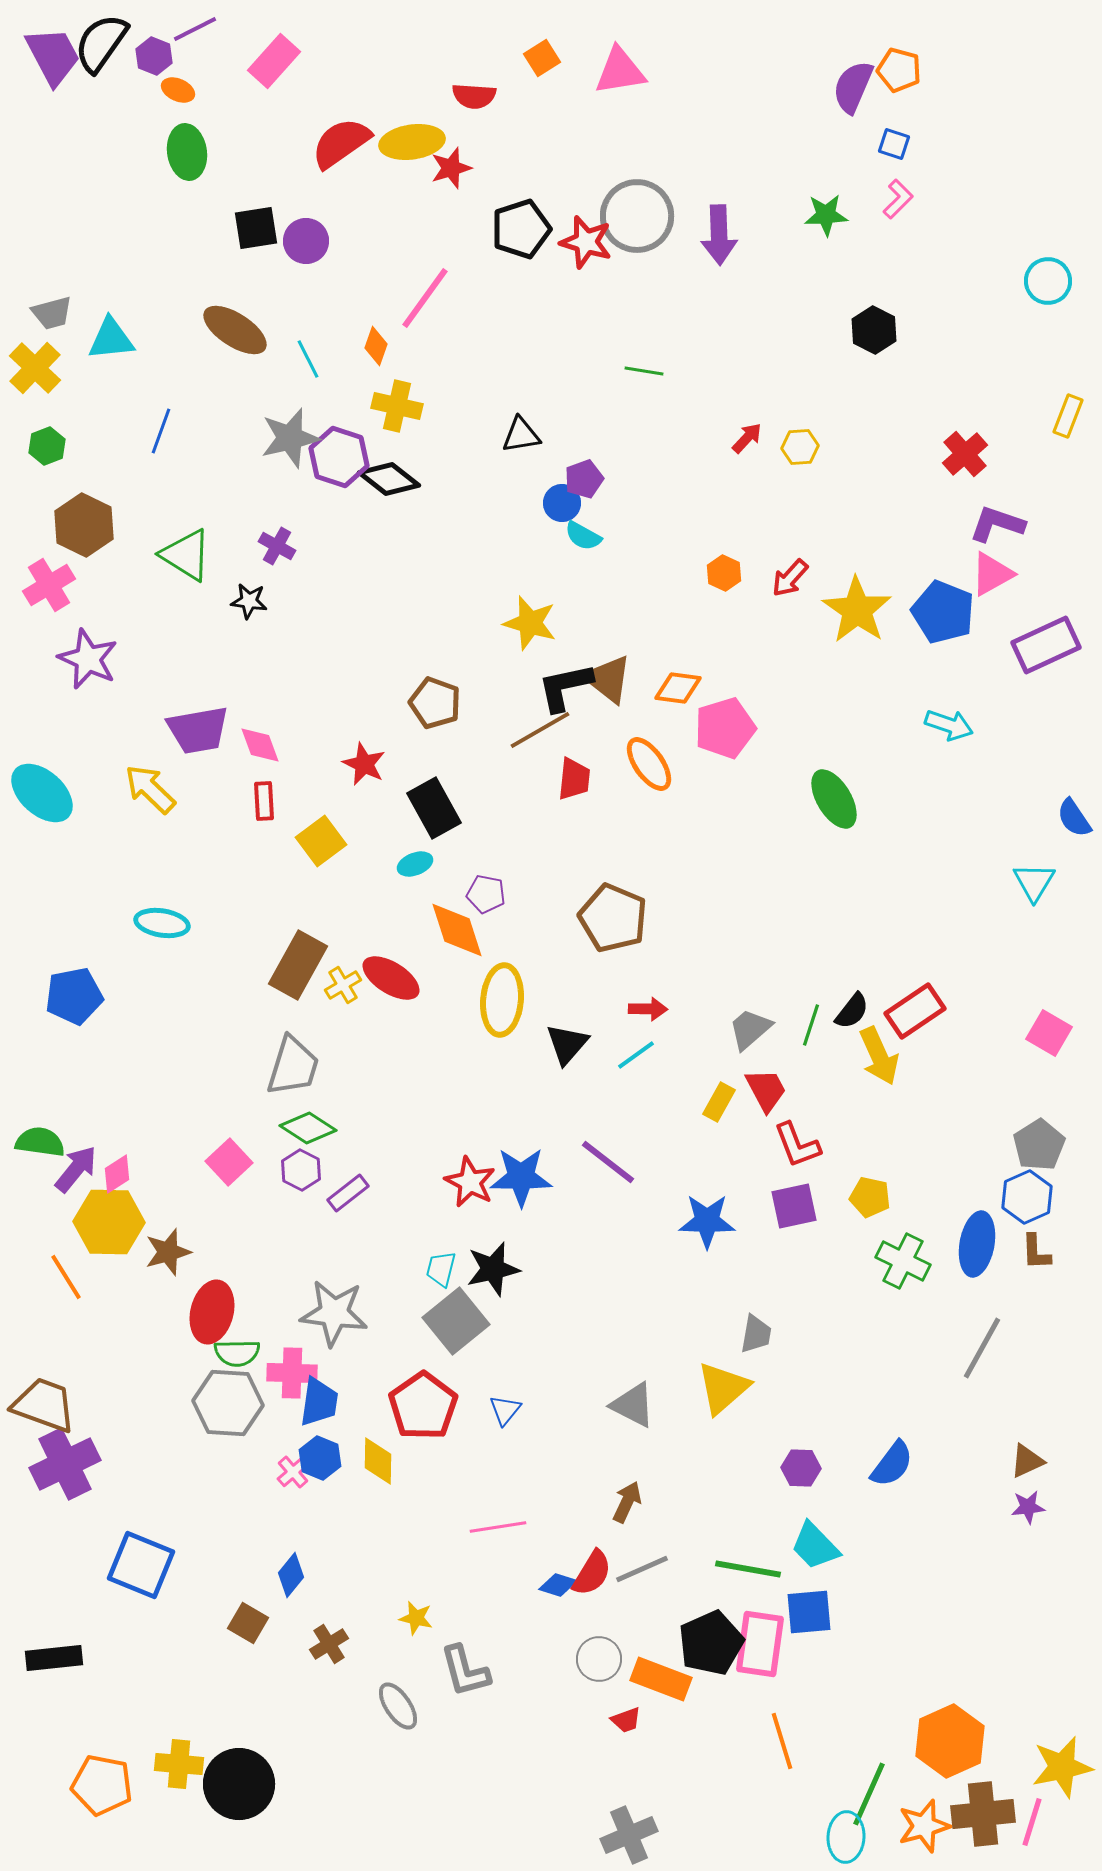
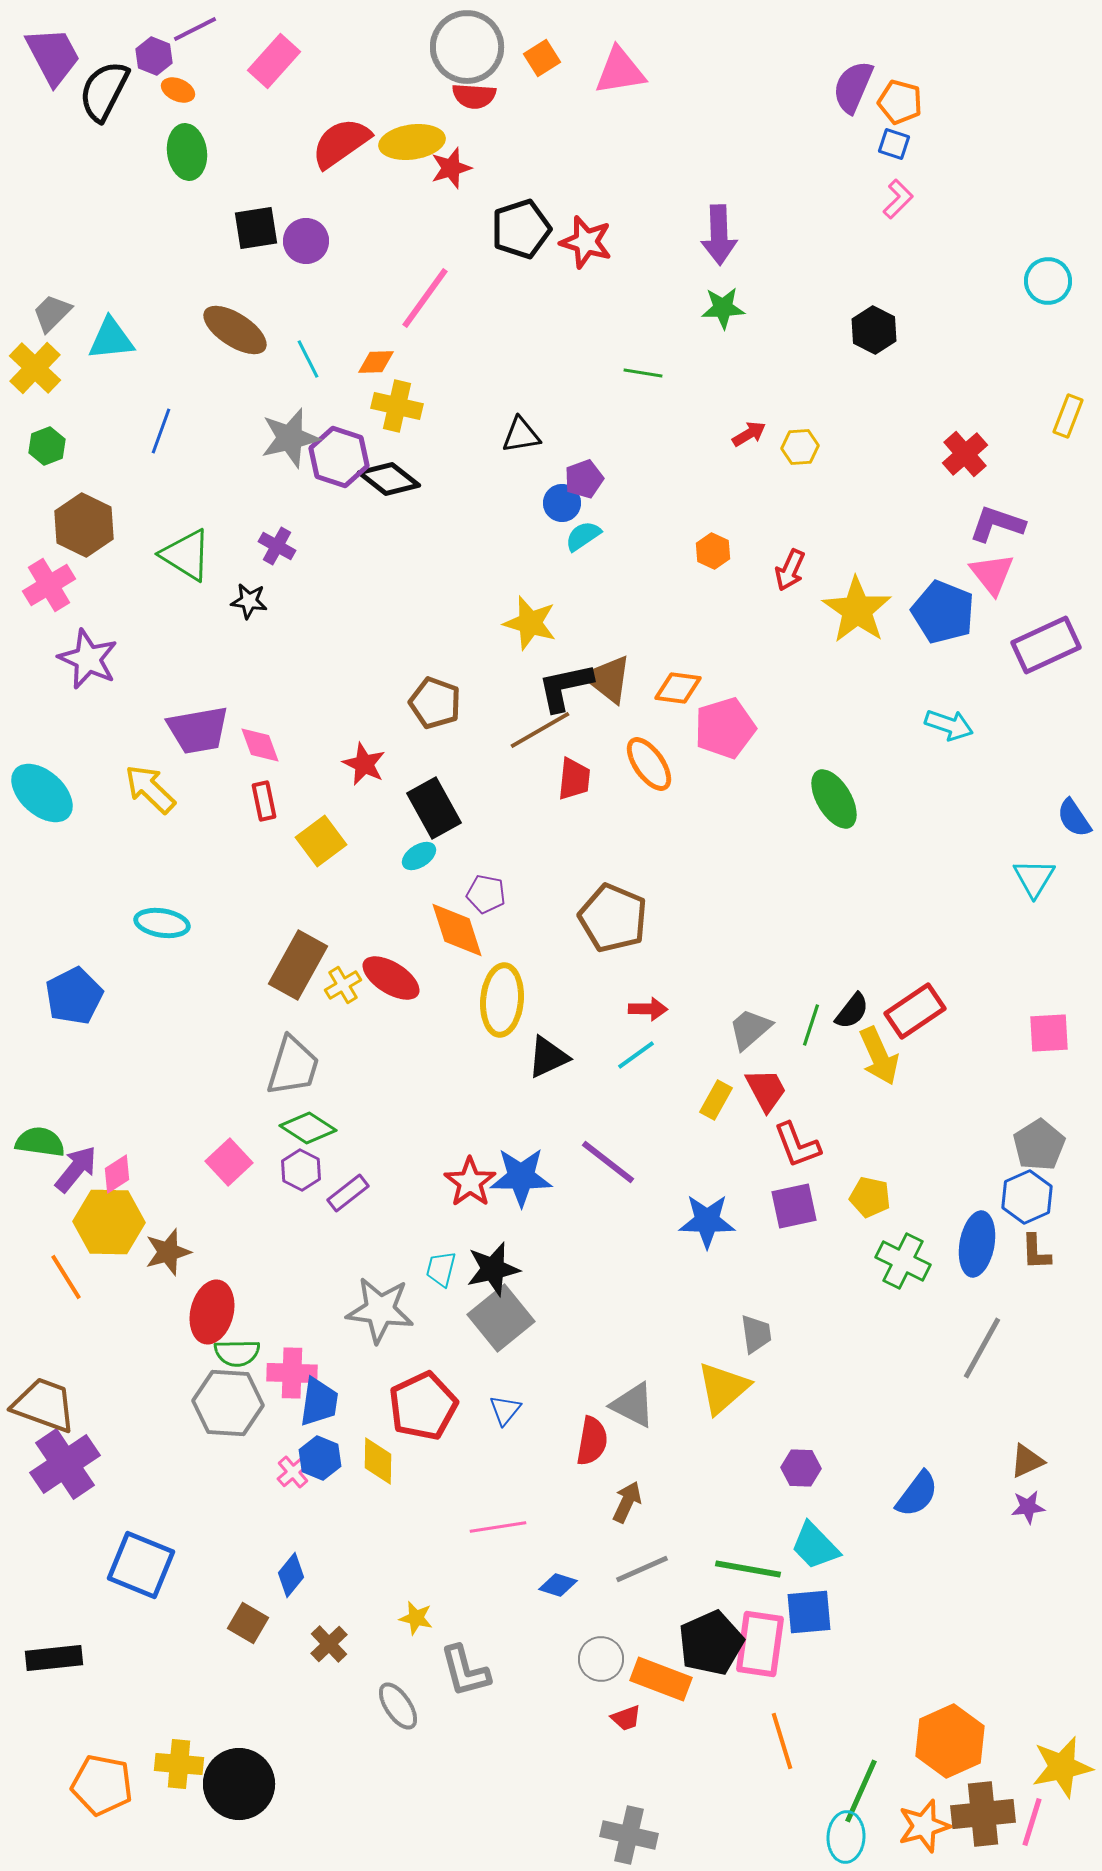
black semicircle at (101, 43): moved 3 px right, 48 px down; rotated 8 degrees counterclockwise
orange pentagon at (899, 70): moved 1 px right, 32 px down
green star at (826, 215): moved 103 px left, 93 px down
gray circle at (637, 216): moved 170 px left, 169 px up
gray trapezoid at (52, 313): rotated 150 degrees clockwise
orange diamond at (376, 346): moved 16 px down; rotated 69 degrees clockwise
green line at (644, 371): moved 1 px left, 2 px down
red arrow at (747, 438): moved 2 px right, 4 px up; rotated 16 degrees clockwise
cyan semicircle at (583, 536): rotated 117 degrees clockwise
orange hexagon at (724, 573): moved 11 px left, 22 px up
pink triangle at (992, 574): rotated 39 degrees counterclockwise
red arrow at (790, 578): moved 8 px up; rotated 18 degrees counterclockwise
red rectangle at (264, 801): rotated 9 degrees counterclockwise
cyan ellipse at (415, 864): moved 4 px right, 8 px up; rotated 12 degrees counterclockwise
cyan triangle at (1034, 882): moved 4 px up
blue pentagon at (74, 996): rotated 16 degrees counterclockwise
pink square at (1049, 1033): rotated 33 degrees counterclockwise
black triangle at (567, 1044): moved 19 px left, 13 px down; rotated 24 degrees clockwise
yellow rectangle at (719, 1102): moved 3 px left, 2 px up
red star at (470, 1182): rotated 9 degrees clockwise
gray star at (334, 1313): moved 46 px right, 3 px up
gray square at (456, 1321): moved 45 px right, 3 px up
gray trapezoid at (756, 1334): rotated 18 degrees counterclockwise
red pentagon at (423, 1406): rotated 10 degrees clockwise
purple cross at (65, 1464): rotated 8 degrees counterclockwise
blue semicircle at (892, 1464): moved 25 px right, 30 px down
red semicircle at (592, 1573): moved 132 px up; rotated 21 degrees counterclockwise
brown cross at (329, 1644): rotated 12 degrees counterclockwise
gray circle at (599, 1659): moved 2 px right
red trapezoid at (626, 1720): moved 2 px up
green line at (869, 1794): moved 8 px left, 3 px up
gray cross at (629, 1835): rotated 36 degrees clockwise
